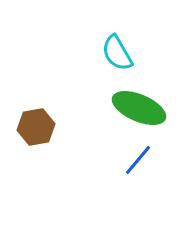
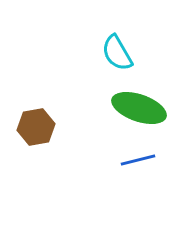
green ellipse: rotated 4 degrees counterclockwise
blue line: rotated 36 degrees clockwise
